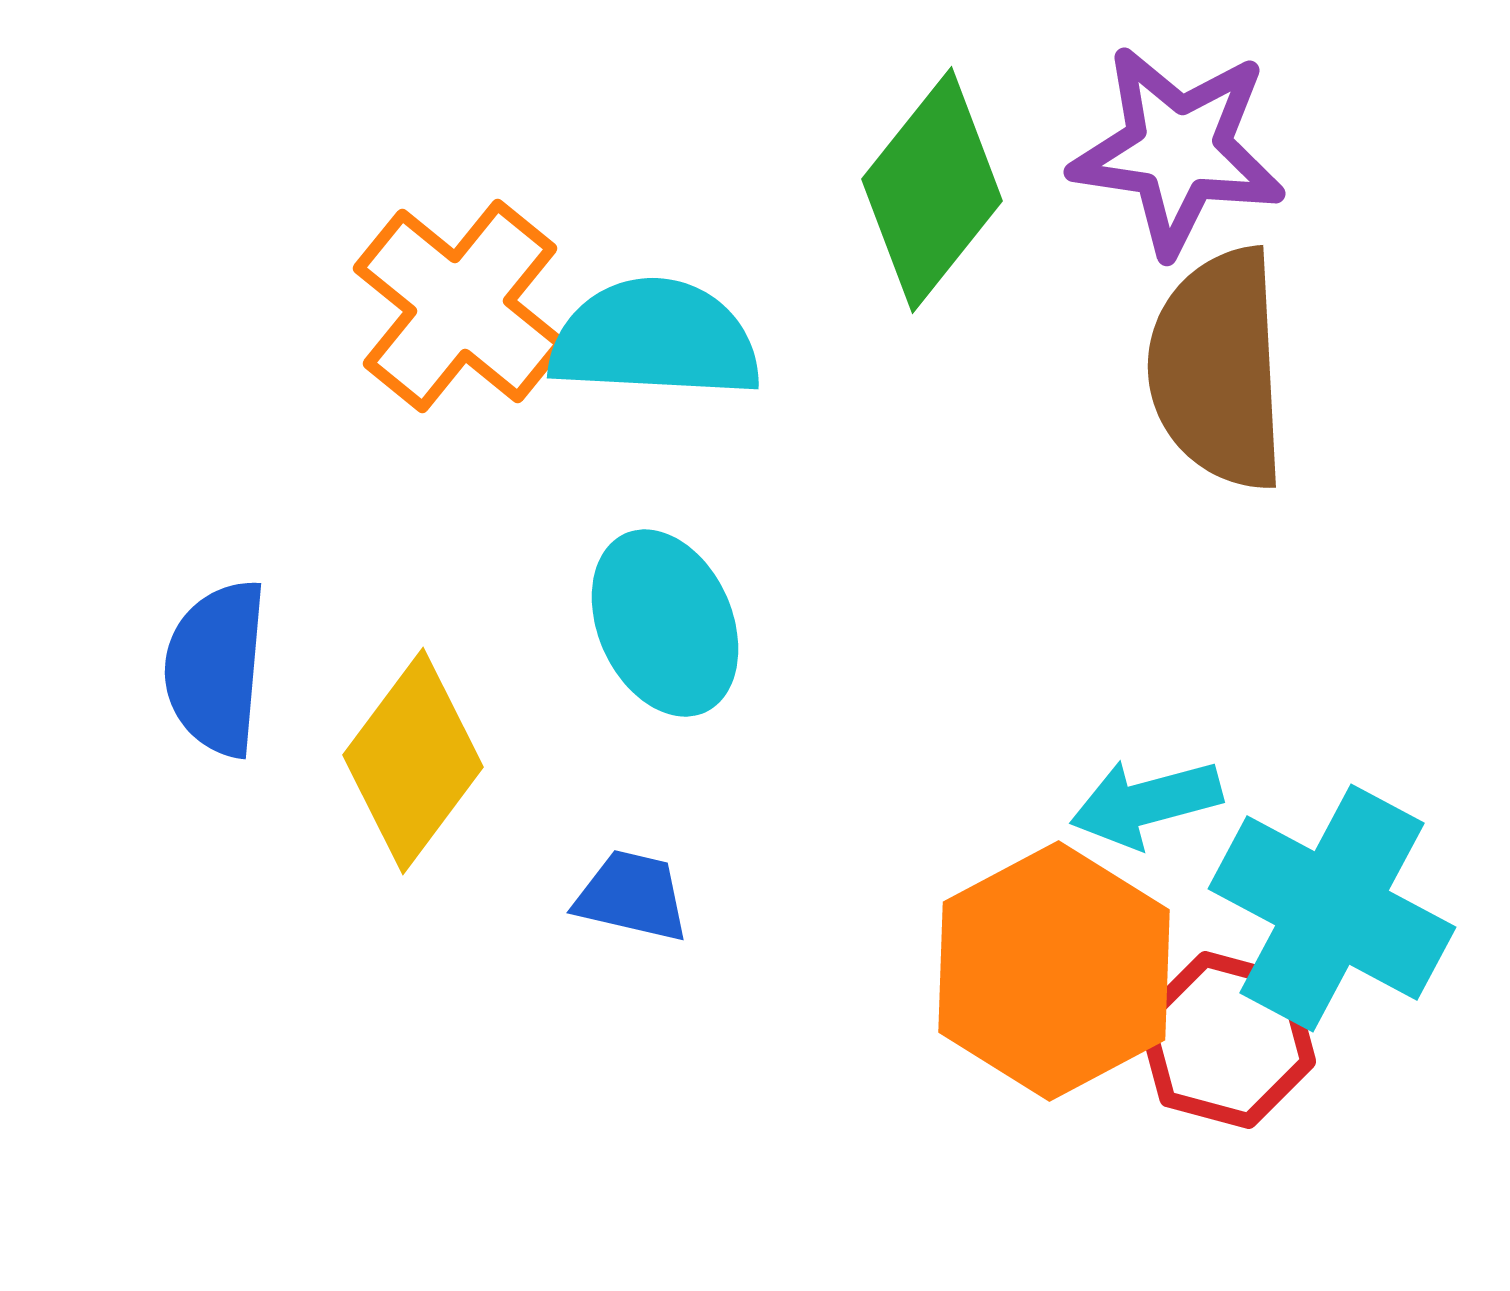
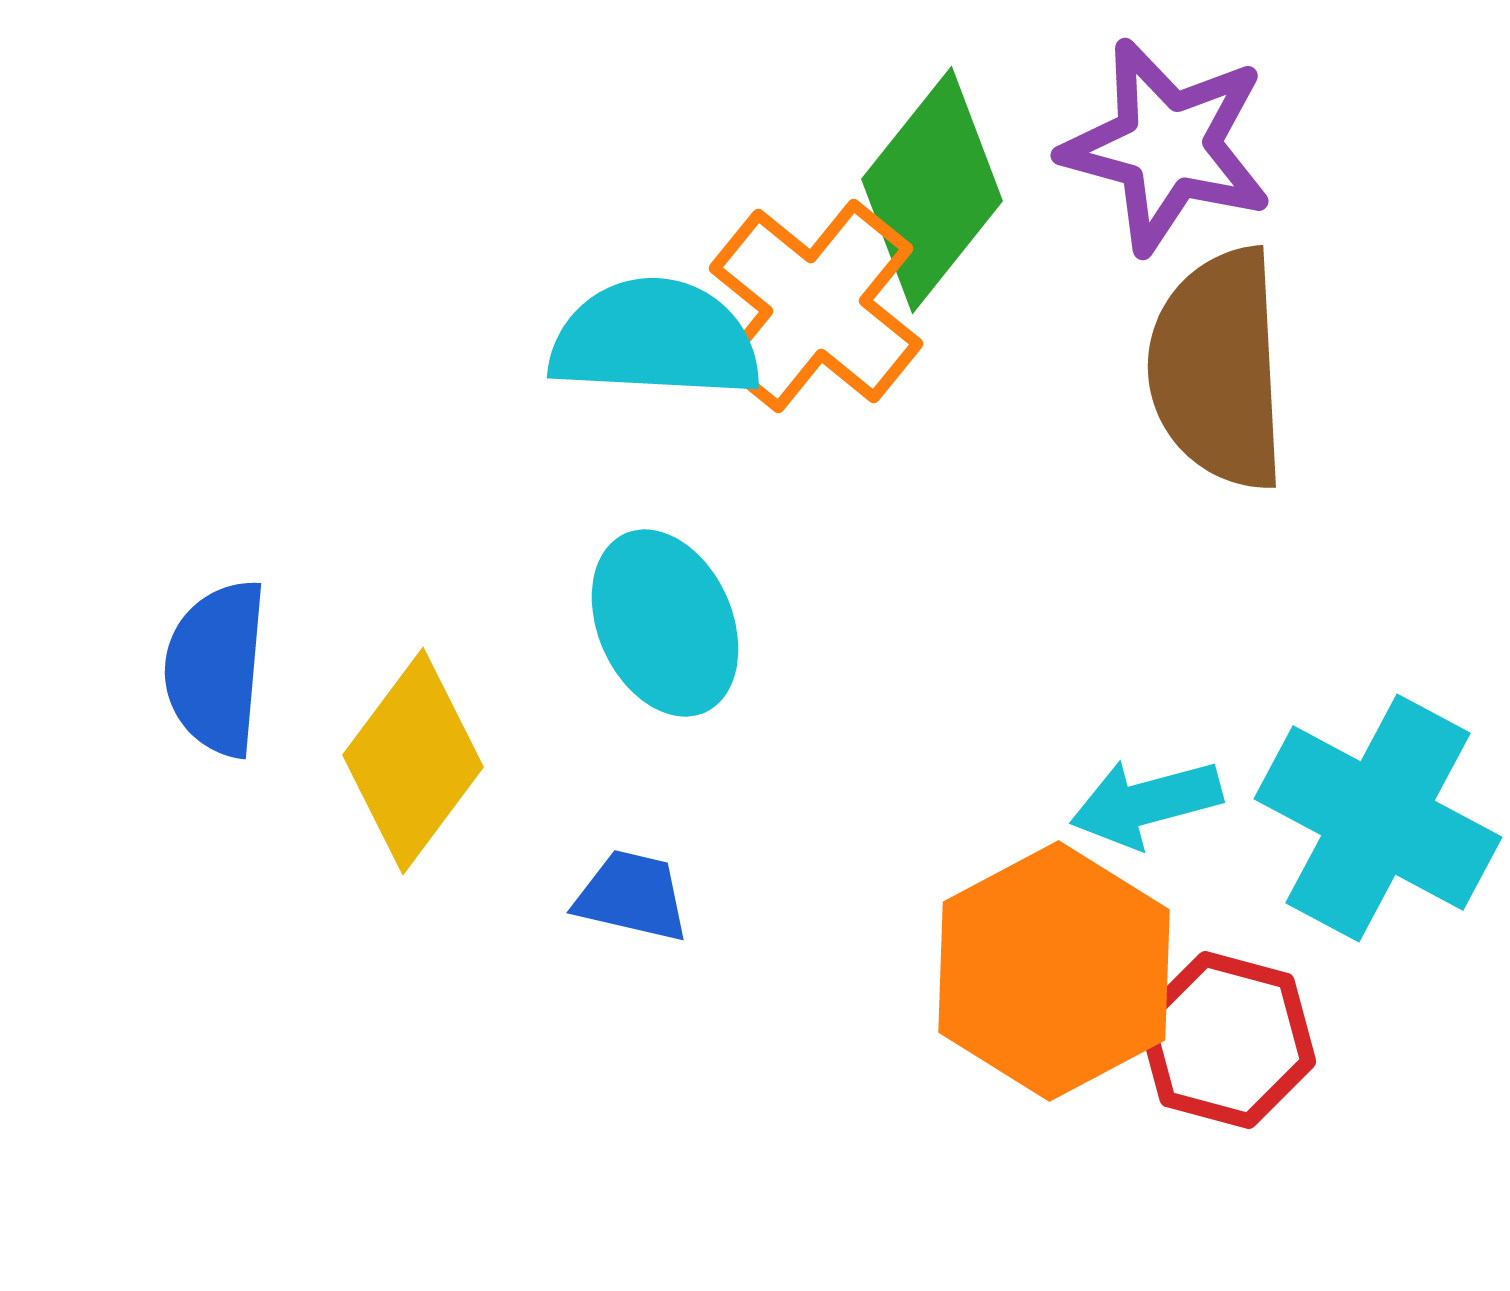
purple star: moved 11 px left, 4 px up; rotated 7 degrees clockwise
orange cross: moved 356 px right
cyan cross: moved 46 px right, 90 px up
